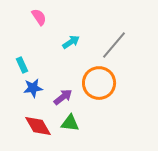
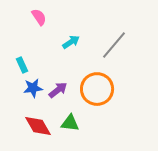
orange circle: moved 2 px left, 6 px down
purple arrow: moved 5 px left, 7 px up
